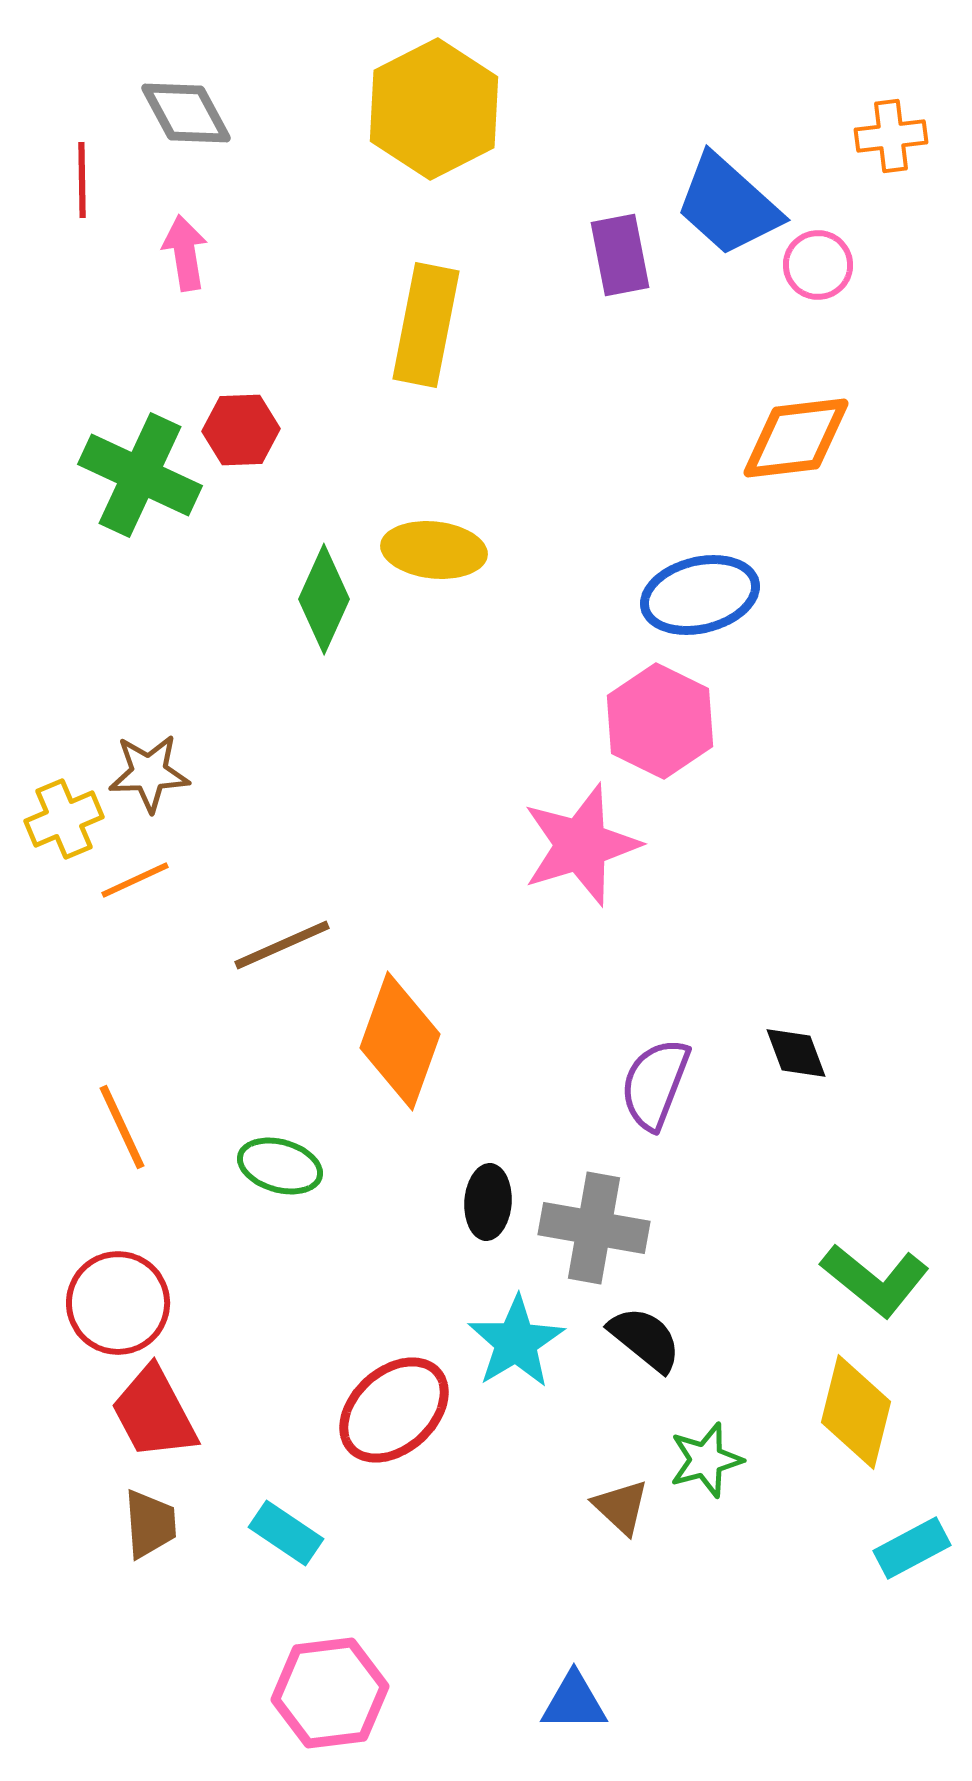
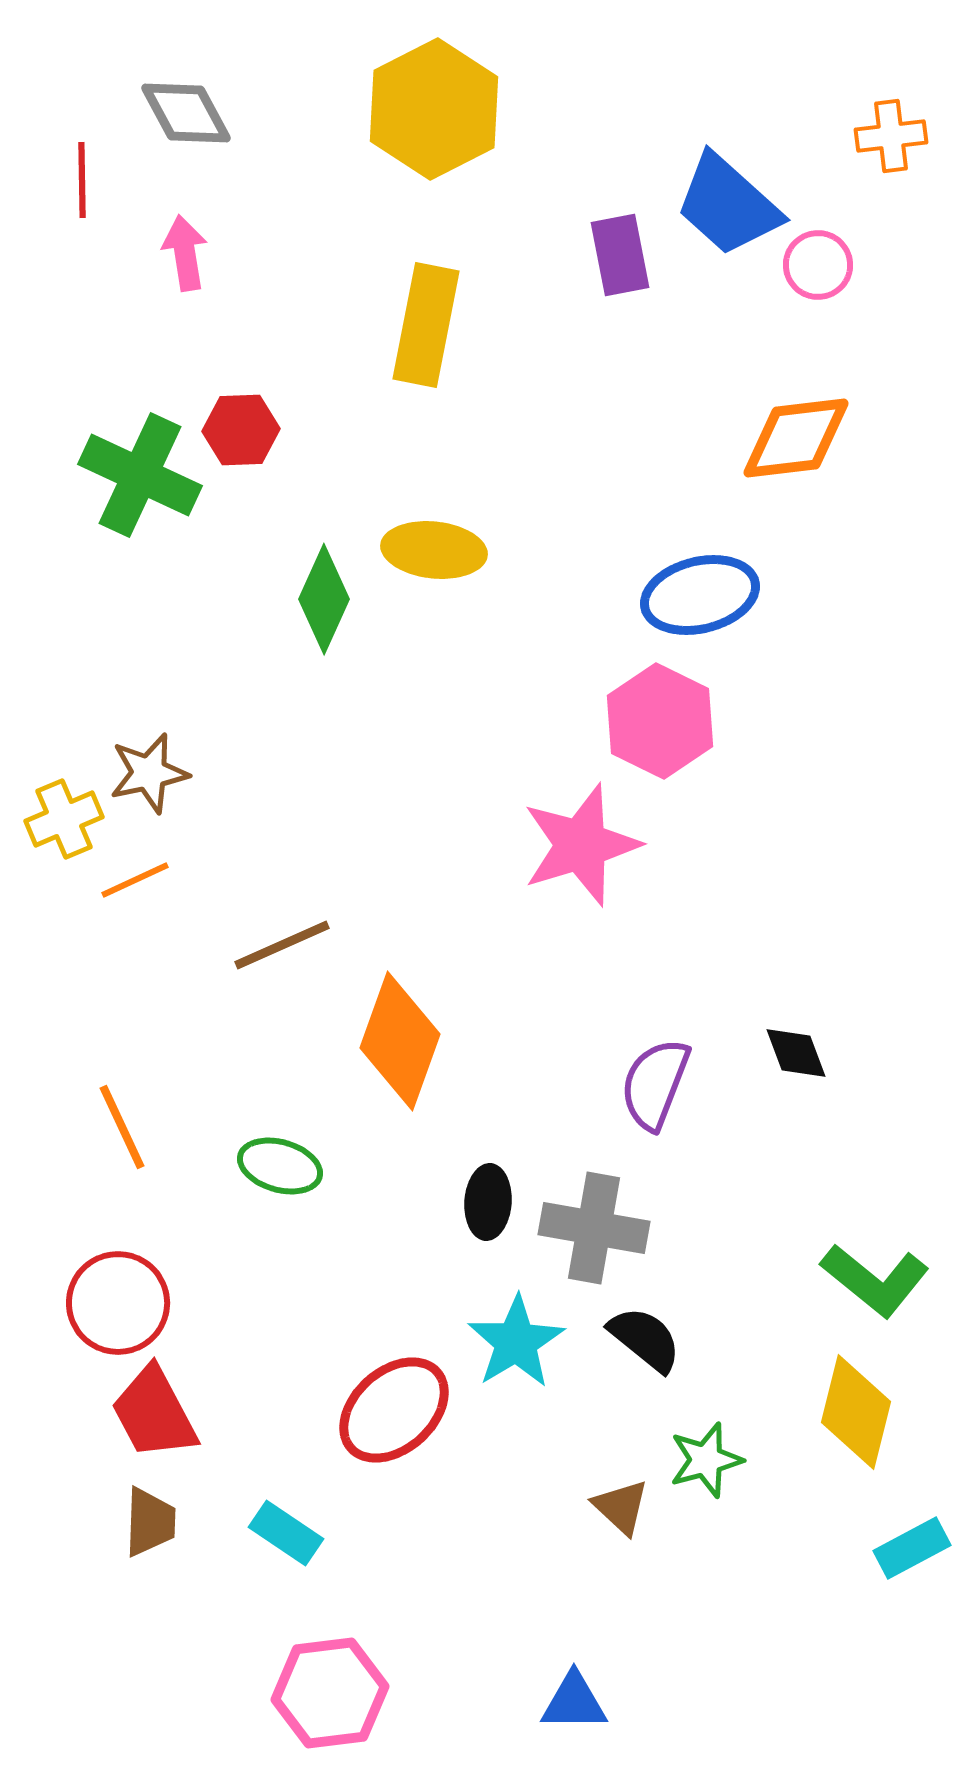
brown star at (149, 773): rotated 10 degrees counterclockwise
brown trapezoid at (150, 1524): moved 2 px up; rotated 6 degrees clockwise
